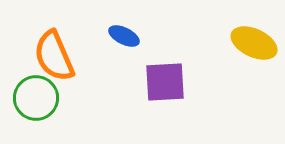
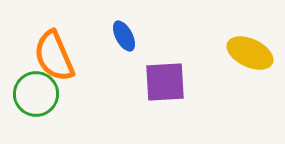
blue ellipse: rotated 36 degrees clockwise
yellow ellipse: moved 4 px left, 10 px down
green circle: moved 4 px up
